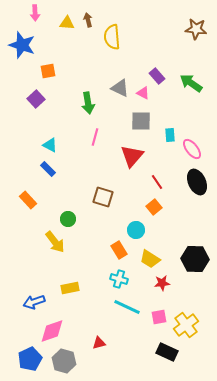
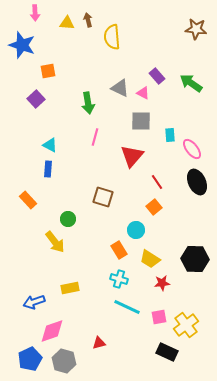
blue rectangle at (48, 169): rotated 49 degrees clockwise
